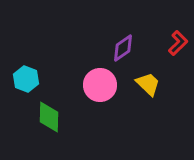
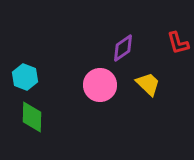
red L-shape: rotated 120 degrees clockwise
cyan hexagon: moved 1 px left, 2 px up
green diamond: moved 17 px left
